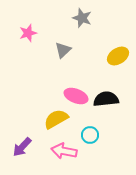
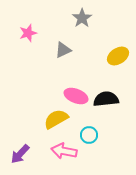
gray star: rotated 18 degrees clockwise
gray triangle: rotated 18 degrees clockwise
cyan circle: moved 1 px left
purple arrow: moved 2 px left, 7 px down
